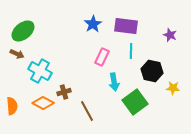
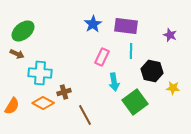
cyan cross: moved 2 px down; rotated 25 degrees counterclockwise
orange semicircle: rotated 36 degrees clockwise
brown line: moved 2 px left, 4 px down
